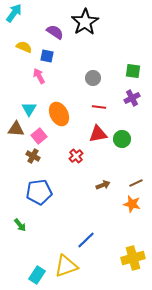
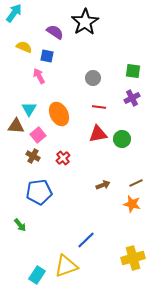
brown triangle: moved 3 px up
pink square: moved 1 px left, 1 px up
red cross: moved 13 px left, 2 px down
